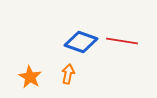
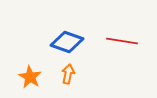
blue diamond: moved 14 px left
